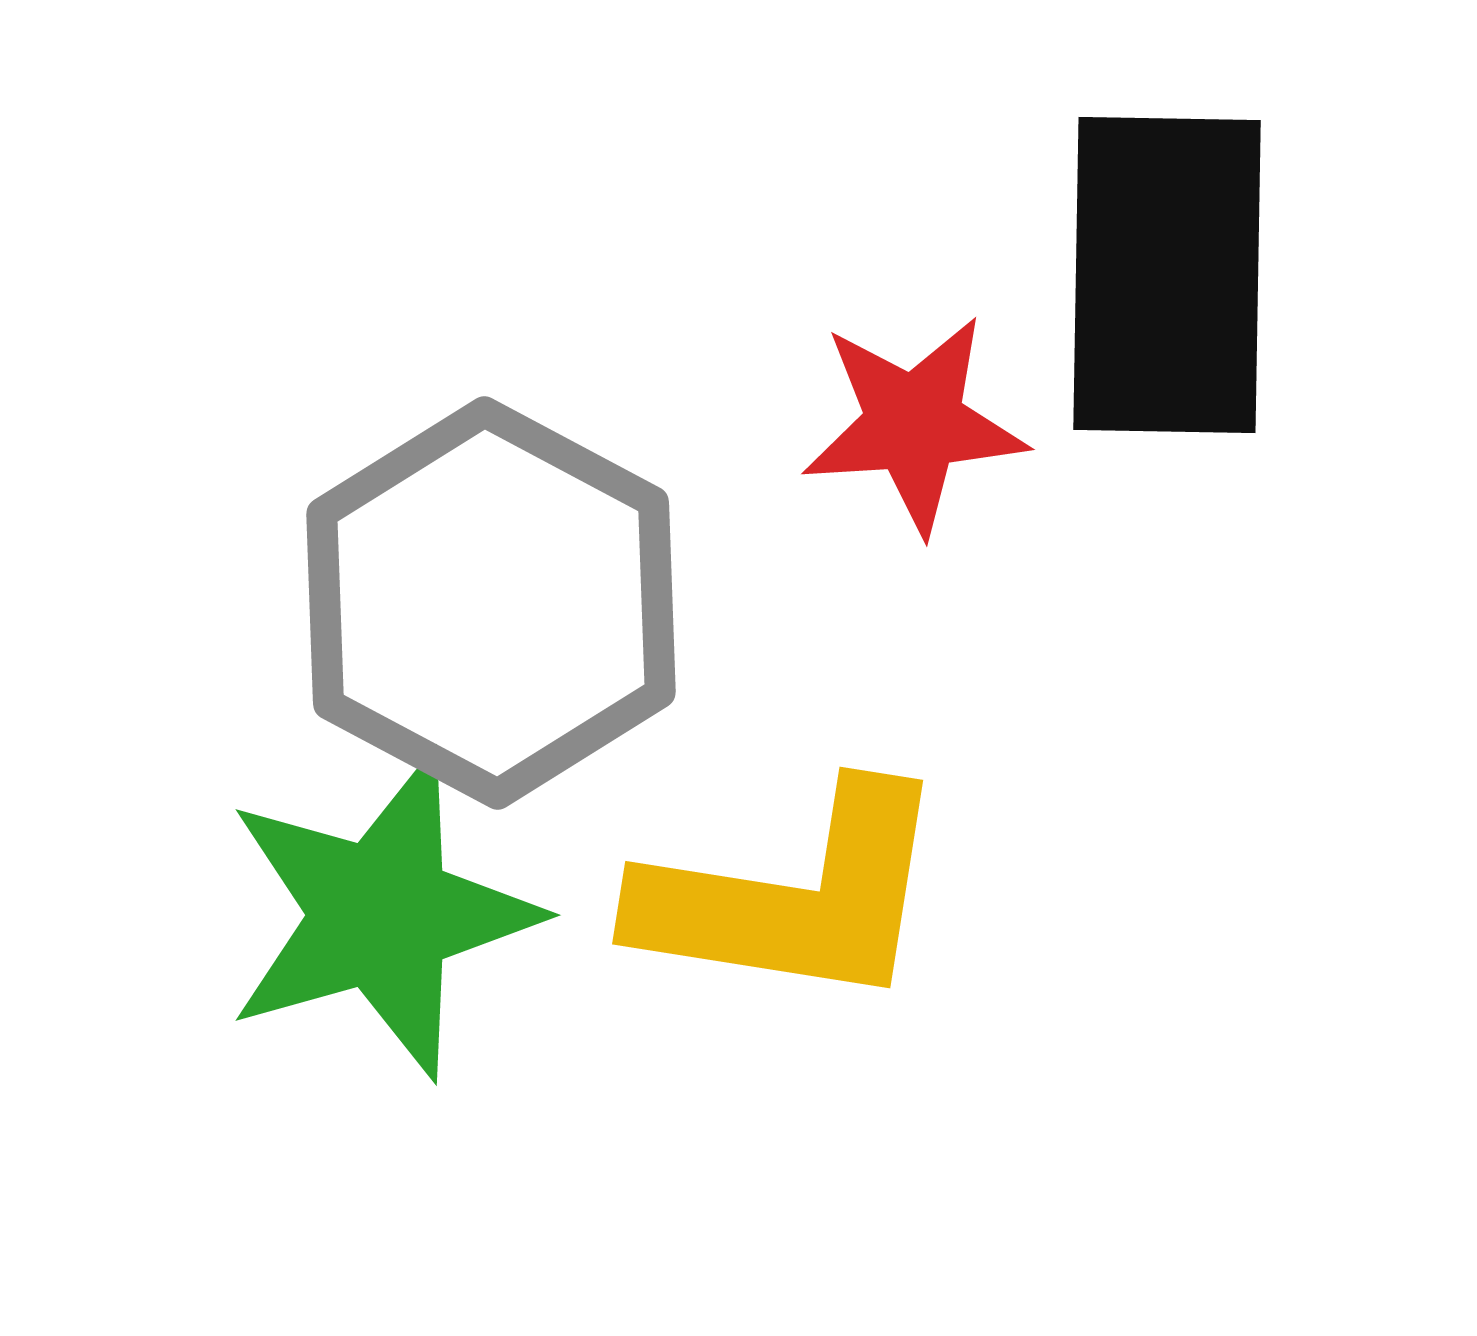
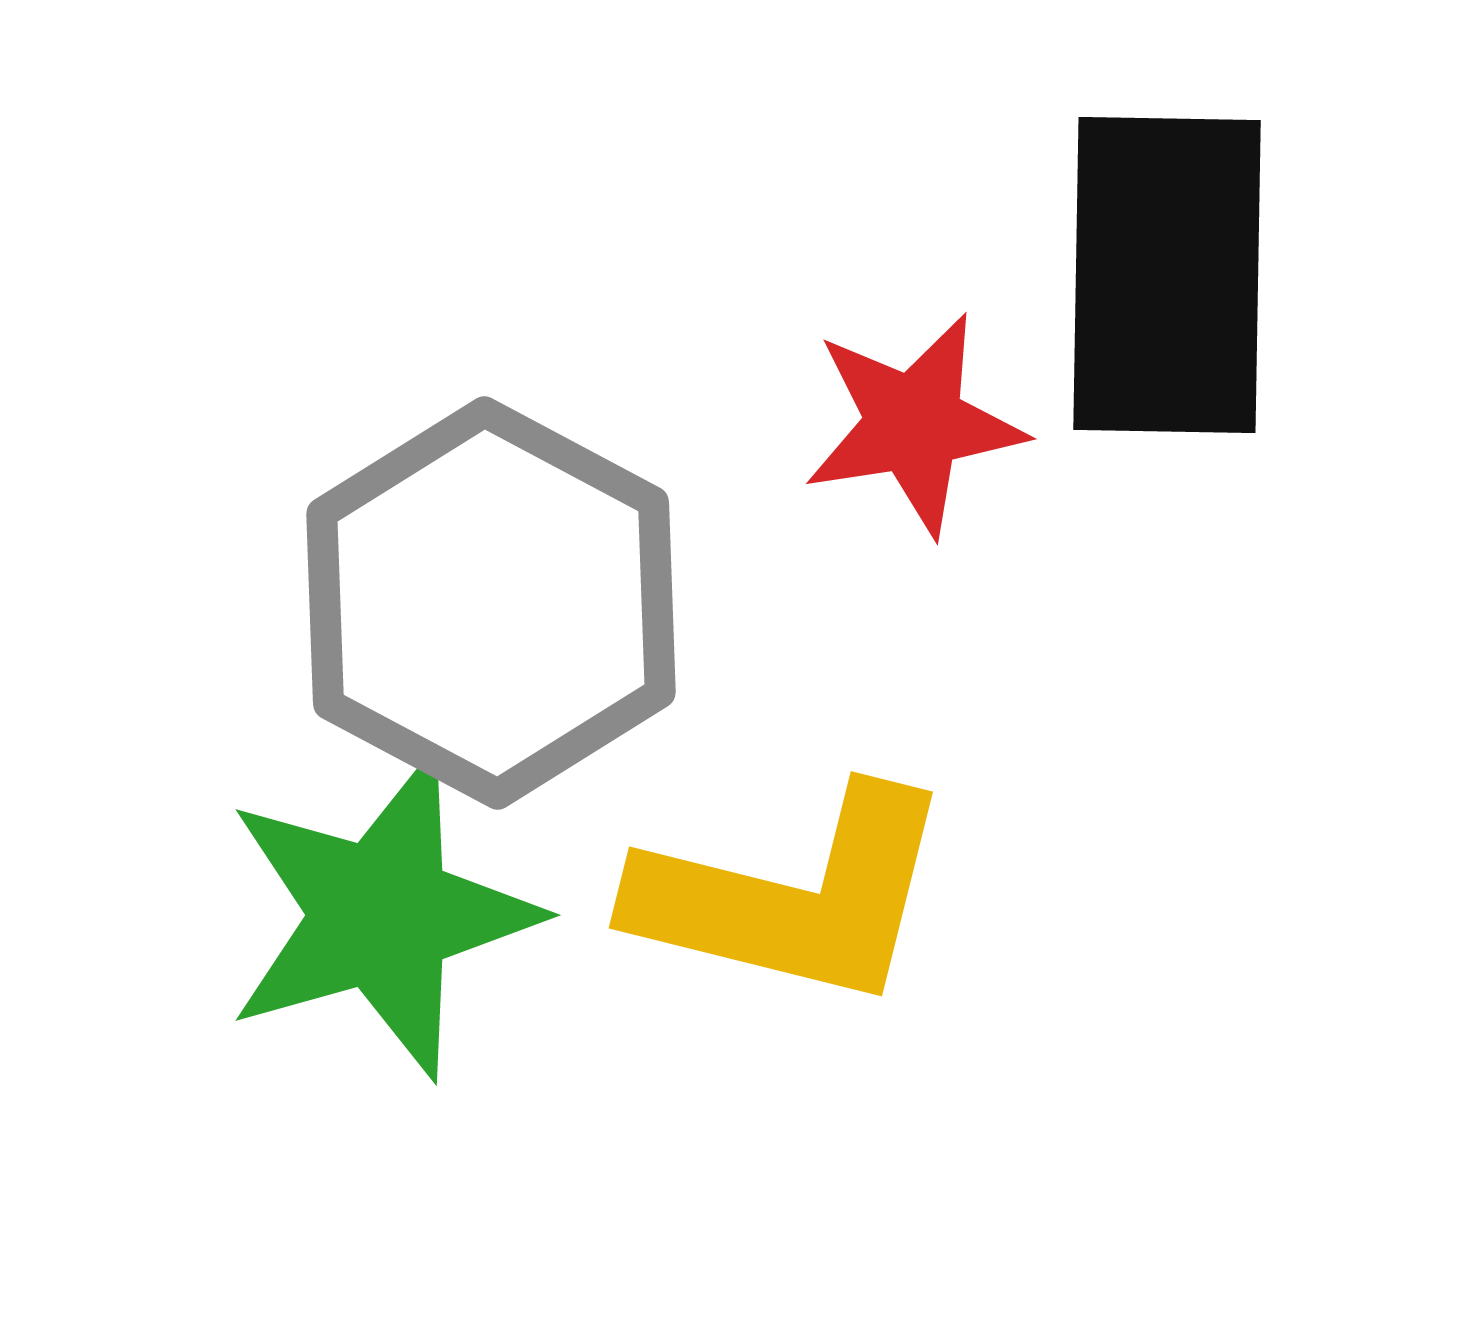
red star: rotated 5 degrees counterclockwise
yellow L-shape: rotated 5 degrees clockwise
